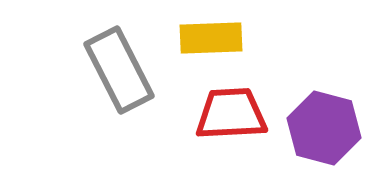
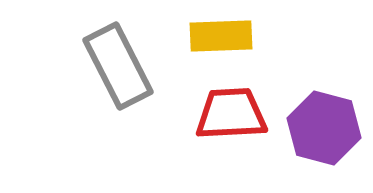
yellow rectangle: moved 10 px right, 2 px up
gray rectangle: moved 1 px left, 4 px up
